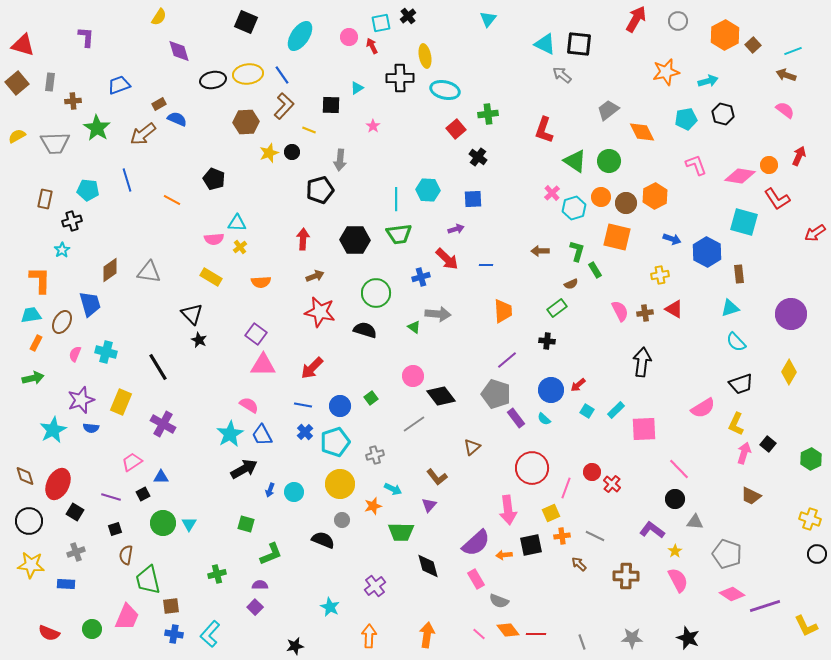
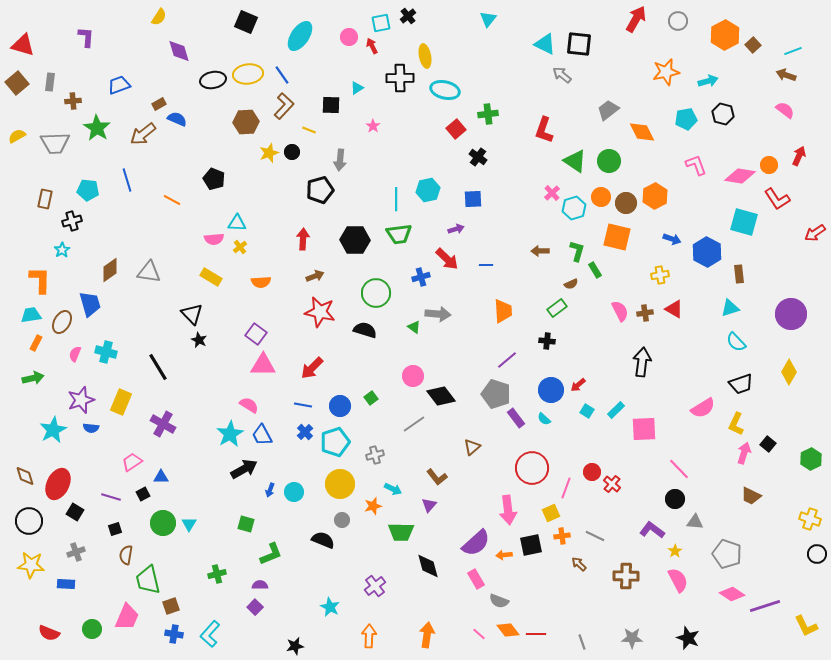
cyan hexagon at (428, 190): rotated 15 degrees counterclockwise
brown square at (171, 606): rotated 12 degrees counterclockwise
